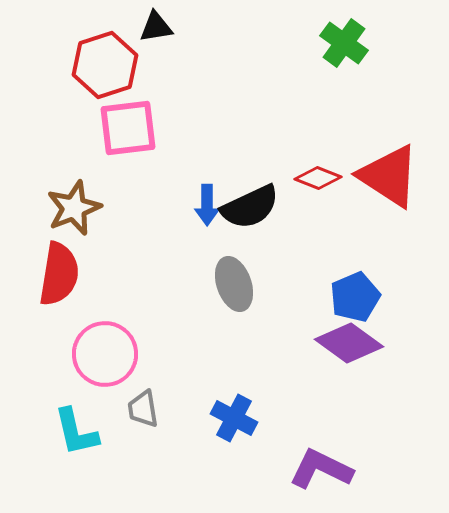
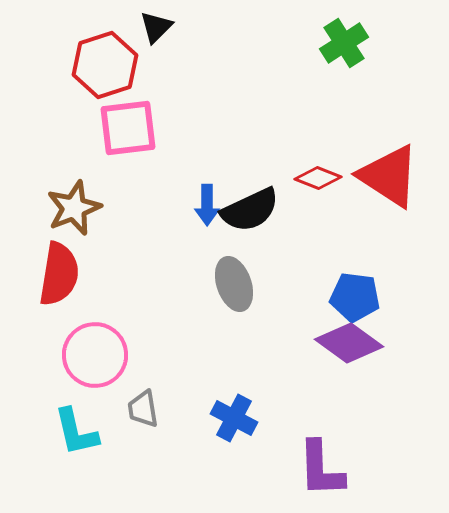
black triangle: rotated 36 degrees counterclockwise
green cross: rotated 21 degrees clockwise
black semicircle: moved 3 px down
blue pentagon: rotated 30 degrees clockwise
pink circle: moved 10 px left, 1 px down
purple L-shape: rotated 118 degrees counterclockwise
